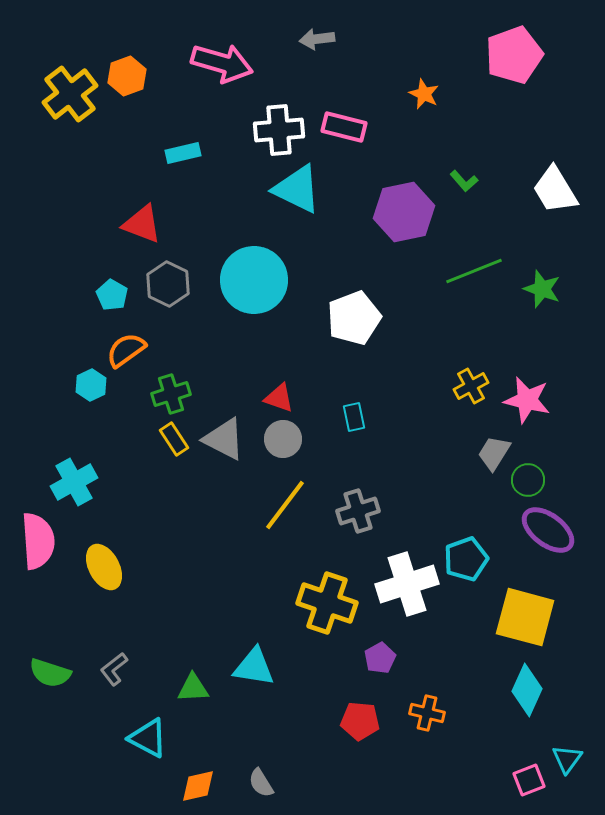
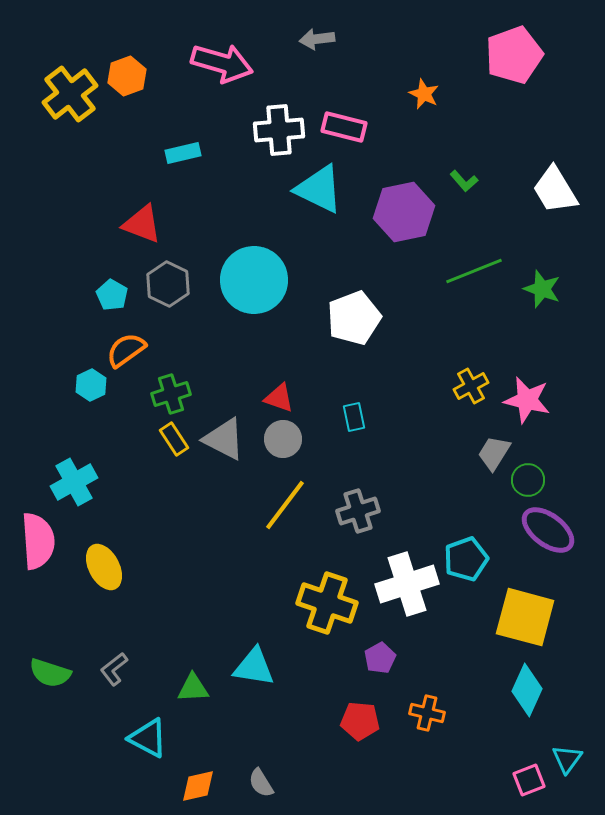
cyan triangle at (297, 189): moved 22 px right
